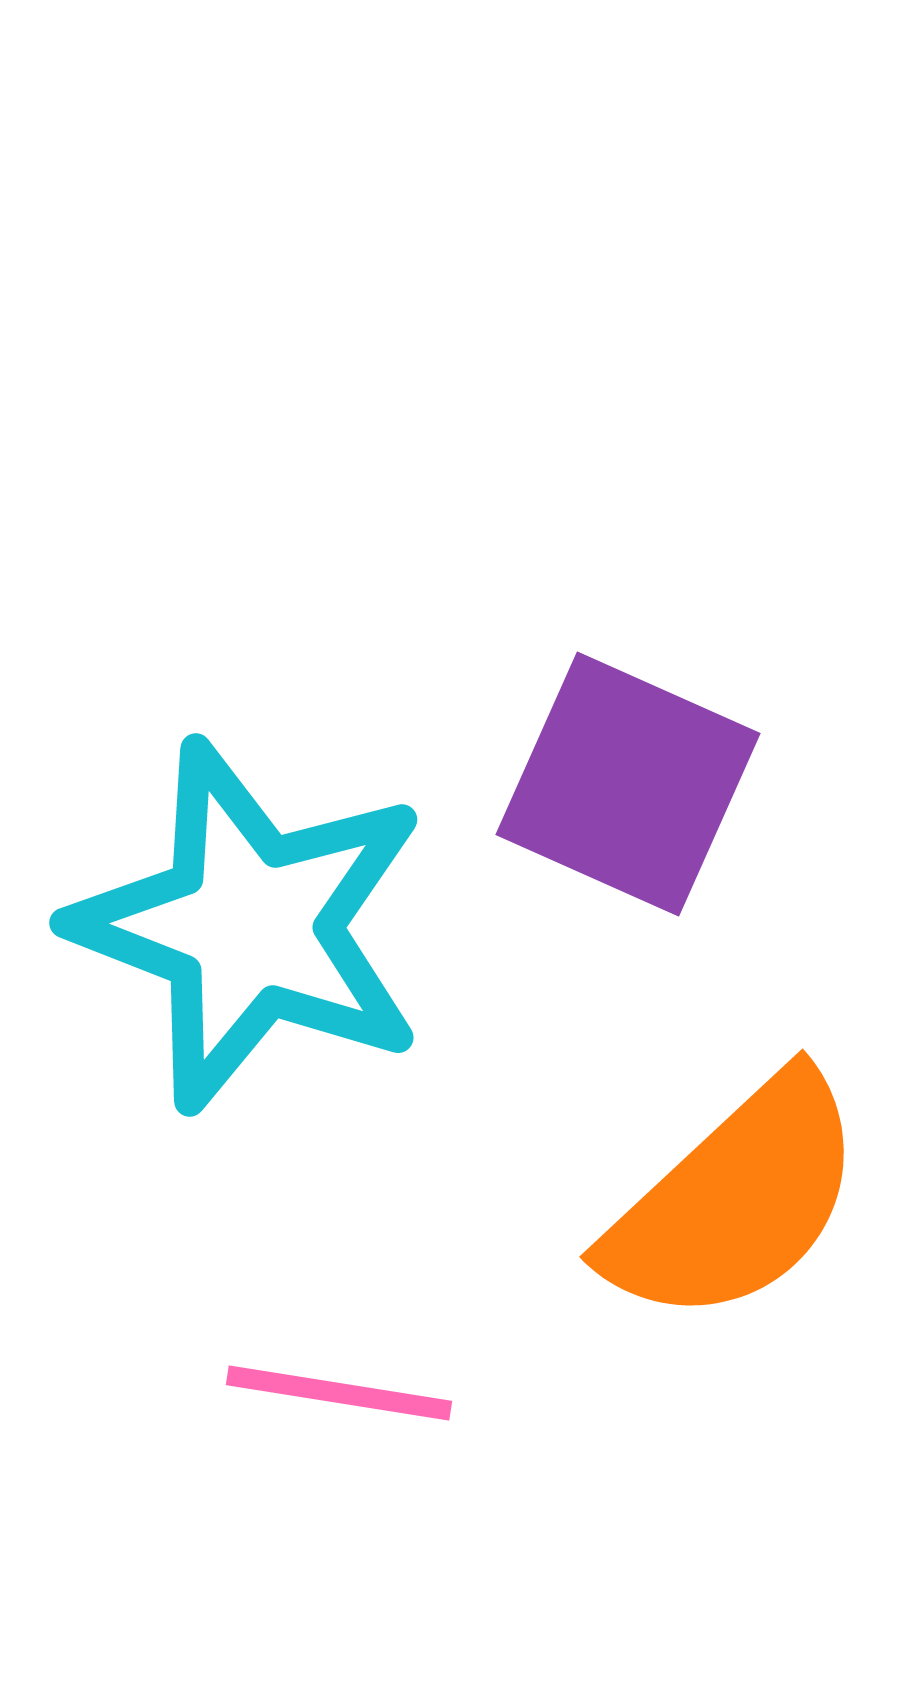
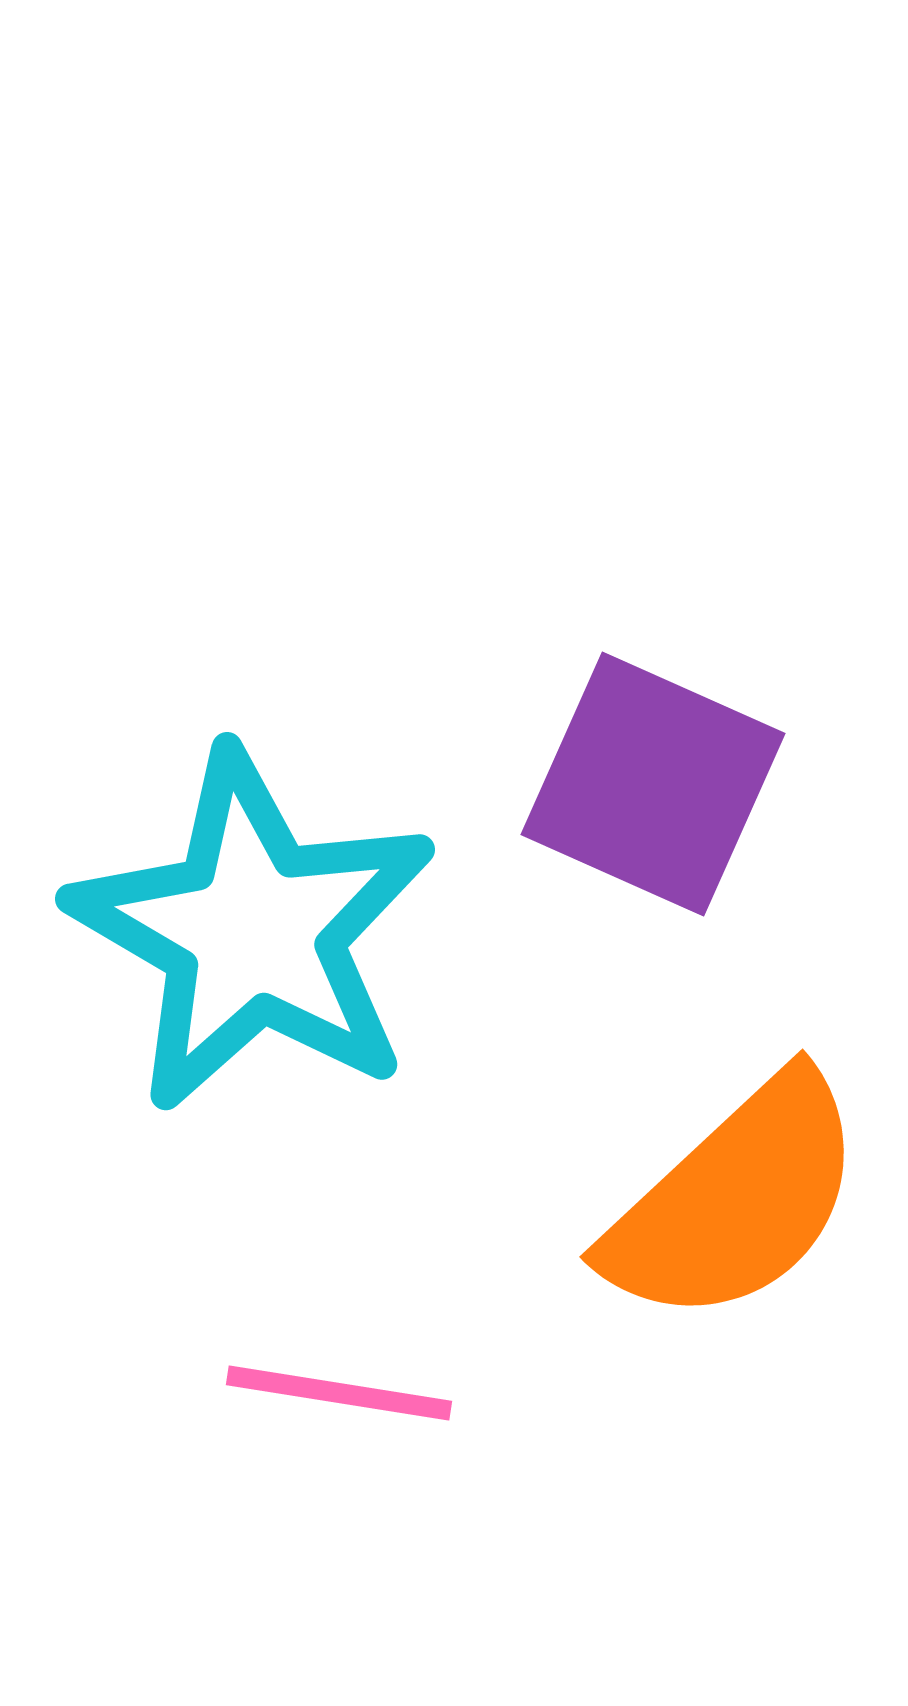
purple square: moved 25 px right
cyan star: moved 3 px right, 5 px down; rotated 9 degrees clockwise
